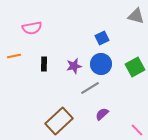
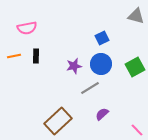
pink semicircle: moved 5 px left
black rectangle: moved 8 px left, 8 px up
brown rectangle: moved 1 px left
